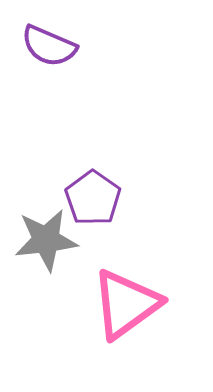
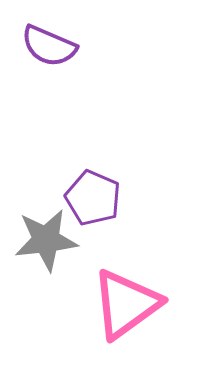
purple pentagon: rotated 12 degrees counterclockwise
